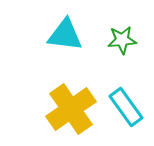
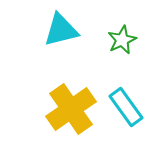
cyan triangle: moved 4 px left, 5 px up; rotated 21 degrees counterclockwise
green star: rotated 20 degrees counterclockwise
